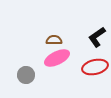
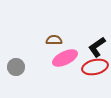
black L-shape: moved 10 px down
pink ellipse: moved 8 px right
gray circle: moved 10 px left, 8 px up
